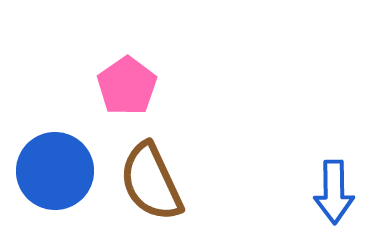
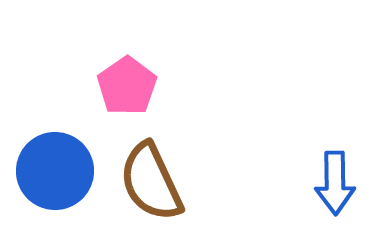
blue arrow: moved 1 px right, 9 px up
